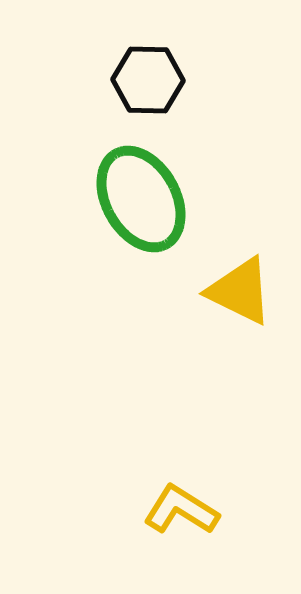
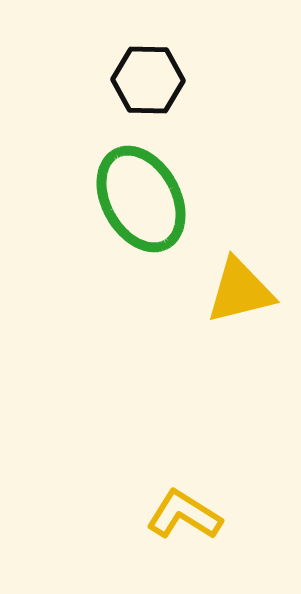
yellow triangle: rotated 40 degrees counterclockwise
yellow L-shape: moved 3 px right, 5 px down
